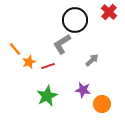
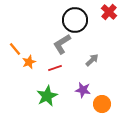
red line: moved 7 px right, 2 px down
